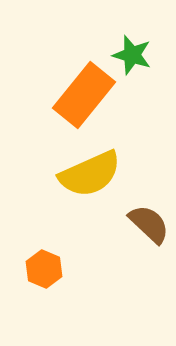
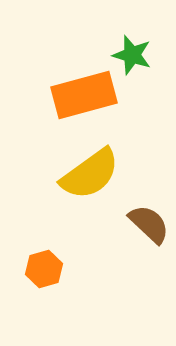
orange rectangle: rotated 36 degrees clockwise
yellow semicircle: rotated 12 degrees counterclockwise
orange hexagon: rotated 21 degrees clockwise
